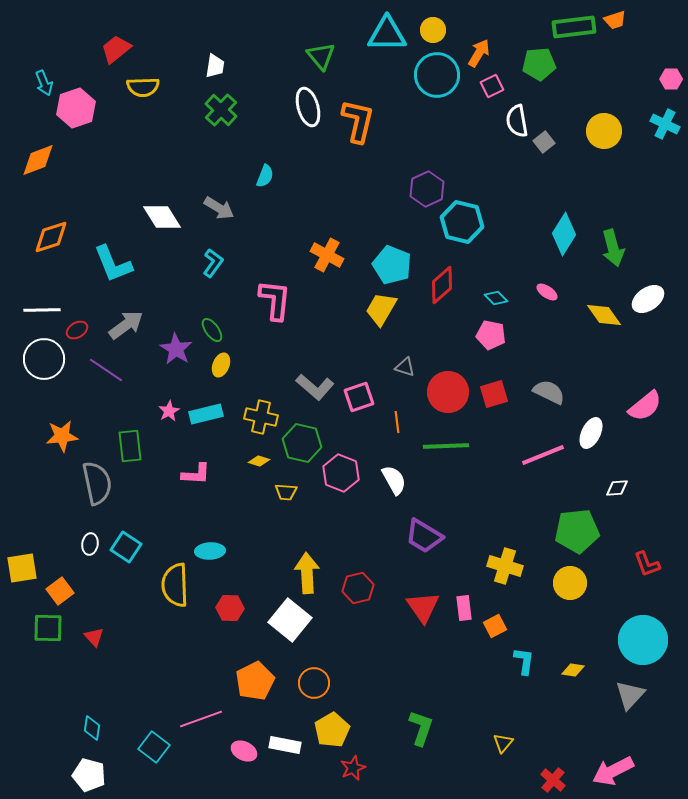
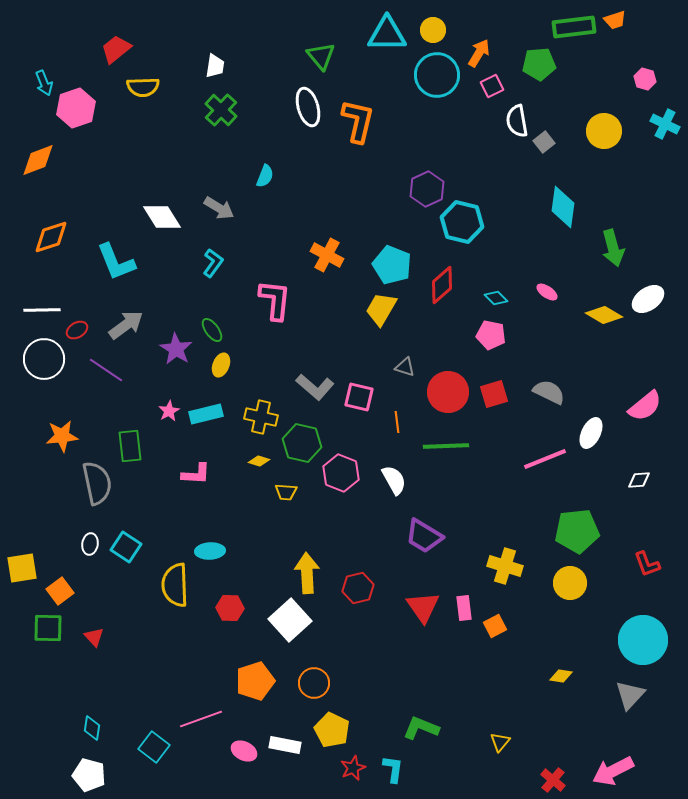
pink hexagon at (671, 79): moved 26 px left; rotated 15 degrees clockwise
cyan diamond at (564, 234): moved 1 px left, 27 px up; rotated 24 degrees counterclockwise
cyan L-shape at (113, 264): moved 3 px right, 2 px up
yellow diamond at (604, 315): rotated 24 degrees counterclockwise
pink square at (359, 397): rotated 32 degrees clockwise
pink line at (543, 455): moved 2 px right, 4 px down
white diamond at (617, 488): moved 22 px right, 8 px up
white square at (290, 620): rotated 9 degrees clockwise
cyan L-shape at (524, 661): moved 131 px left, 108 px down
yellow diamond at (573, 670): moved 12 px left, 6 px down
orange pentagon at (255, 681): rotated 9 degrees clockwise
green L-shape at (421, 728): rotated 87 degrees counterclockwise
yellow pentagon at (332, 730): rotated 16 degrees counterclockwise
yellow triangle at (503, 743): moved 3 px left, 1 px up
